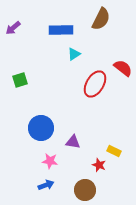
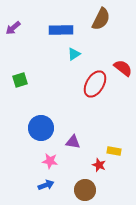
yellow rectangle: rotated 16 degrees counterclockwise
